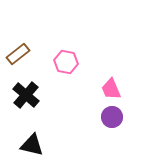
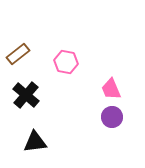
black triangle: moved 3 px right, 3 px up; rotated 20 degrees counterclockwise
